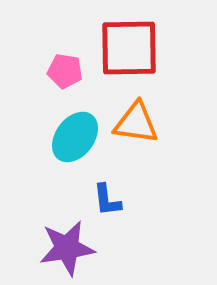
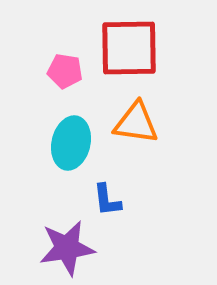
cyan ellipse: moved 4 px left, 6 px down; rotated 24 degrees counterclockwise
